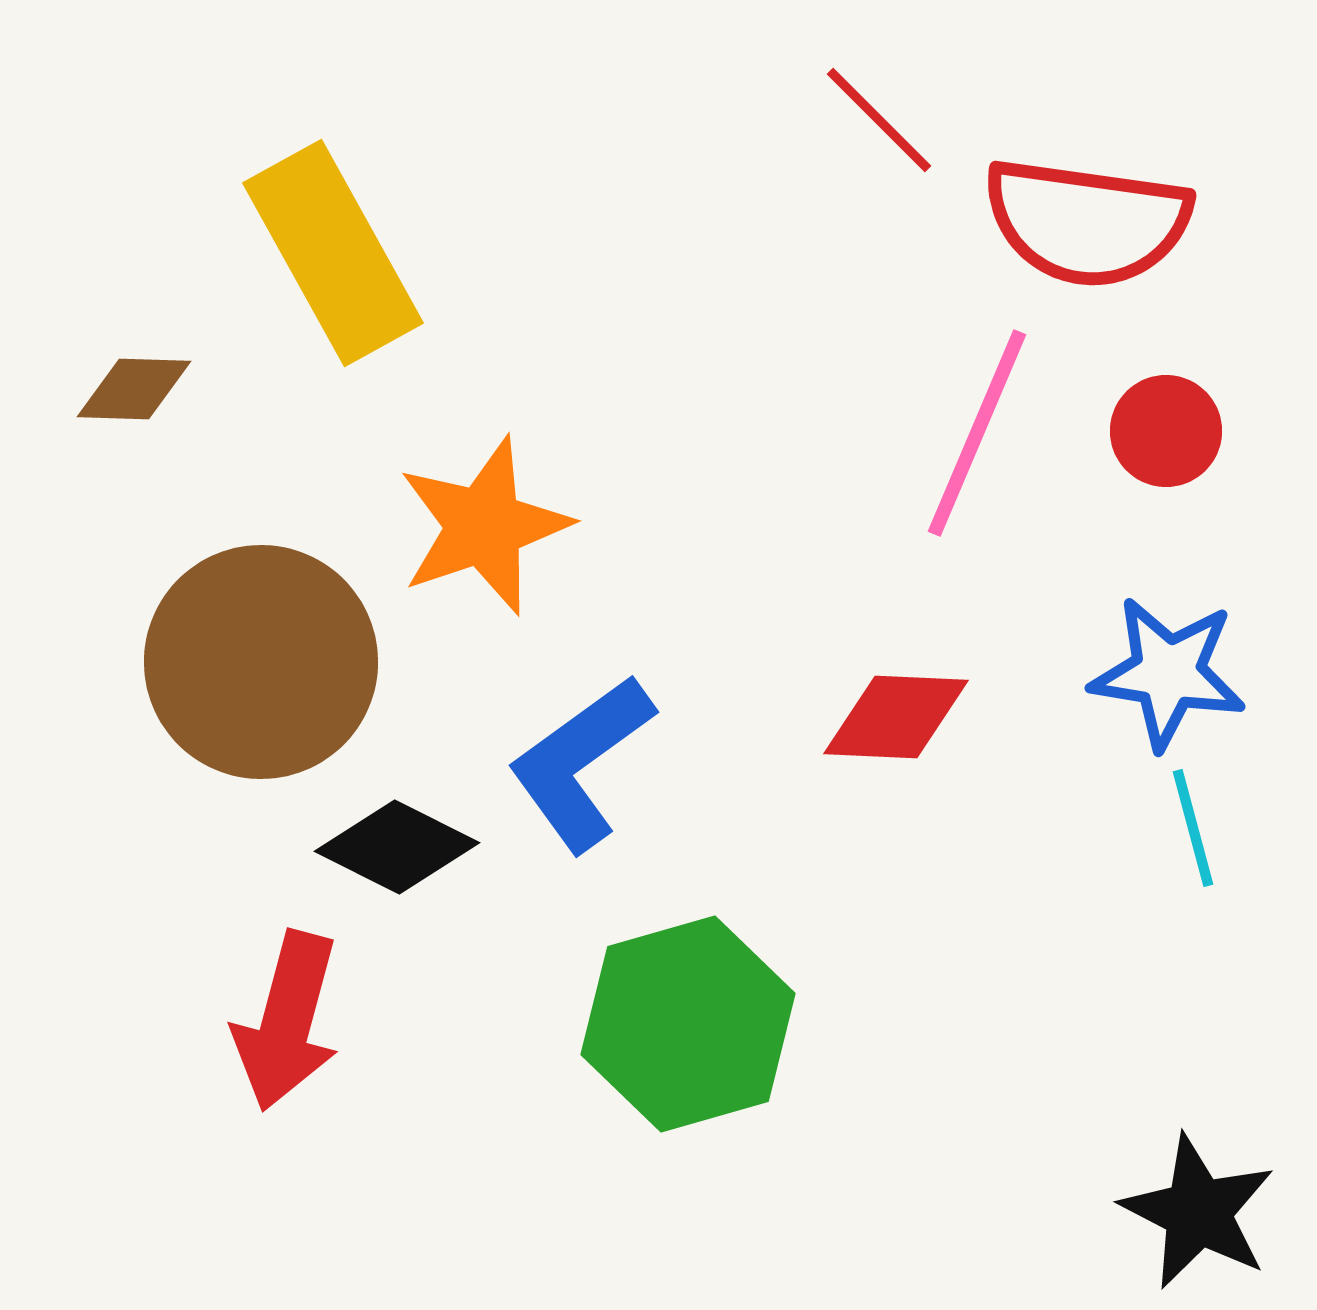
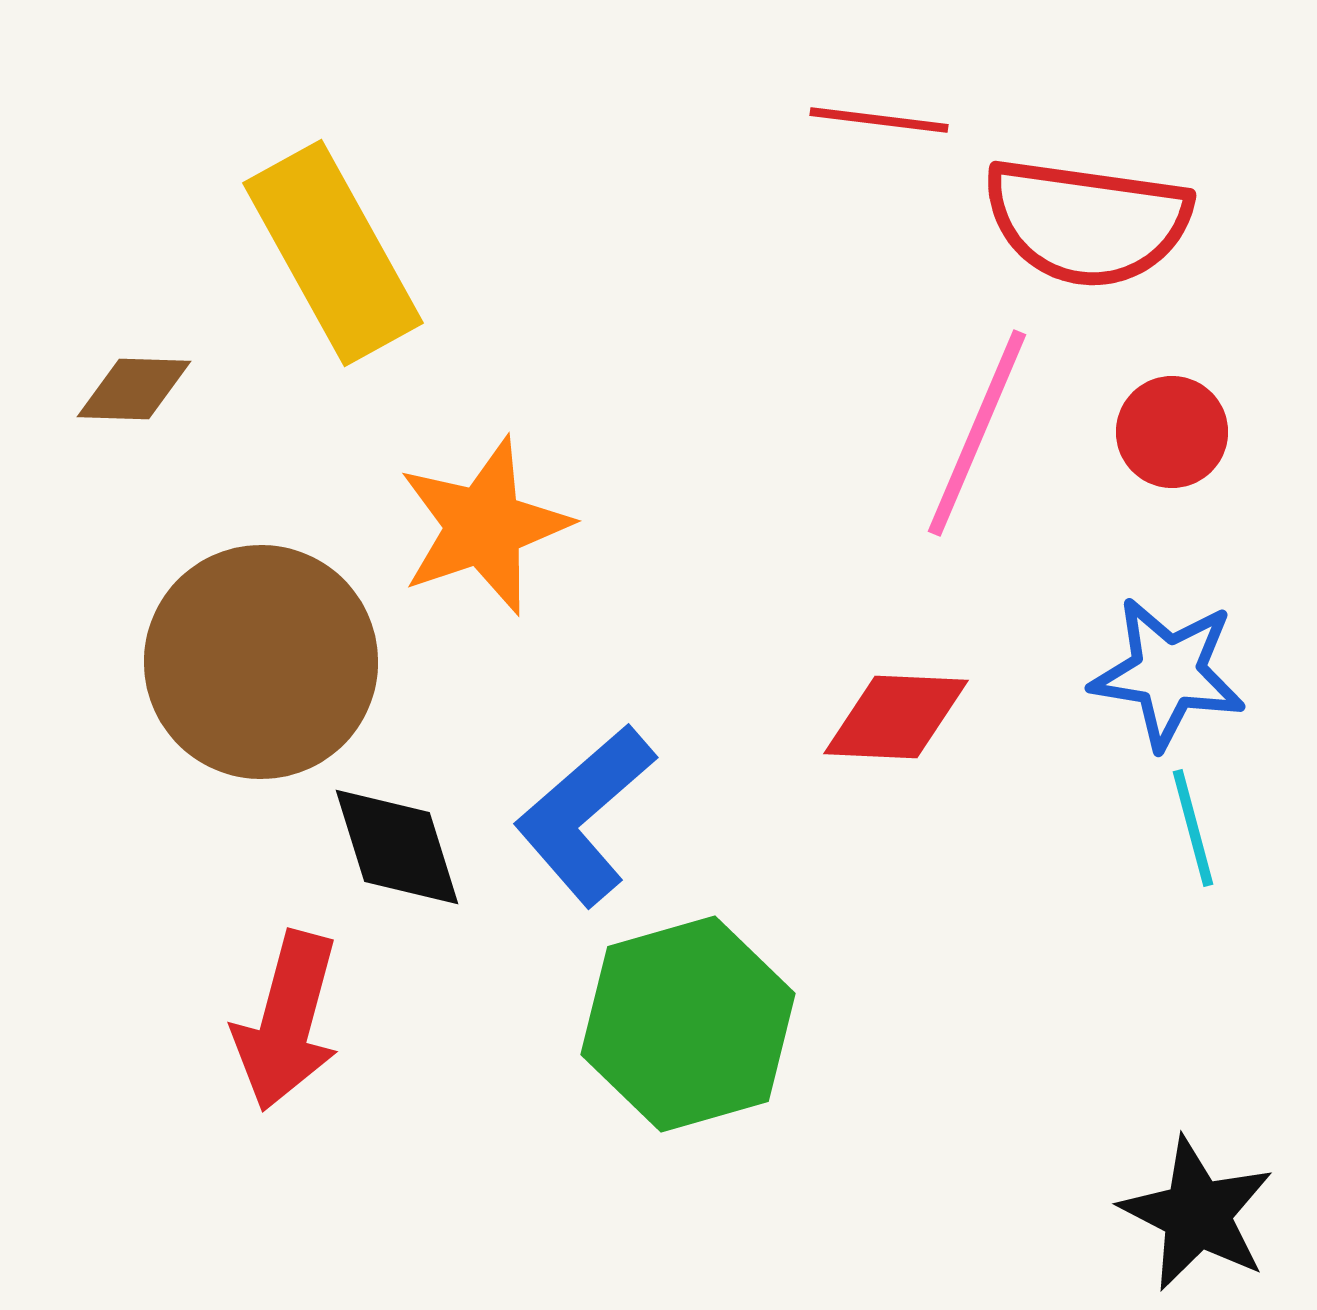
red line: rotated 38 degrees counterclockwise
red circle: moved 6 px right, 1 px down
blue L-shape: moved 4 px right, 52 px down; rotated 5 degrees counterclockwise
black diamond: rotated 46 degrees clockwise
black star: moved 1 px left, 2 px down
